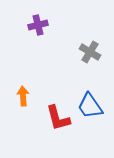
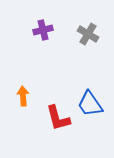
purple cross: moved 5 px right, 5 px down
gray cross: moved 2 px left, 18 px up
blue trapezoid: moved 2 px up
